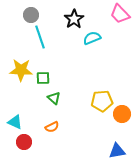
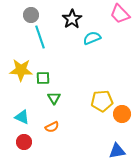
black star: moved 2 px left
green triangle: rotated 16 degrees clockwise
cyan triangle: moved 7 px right, 5 px up
